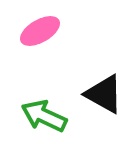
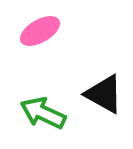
green arrow: moved 1 px left, 3 px up
